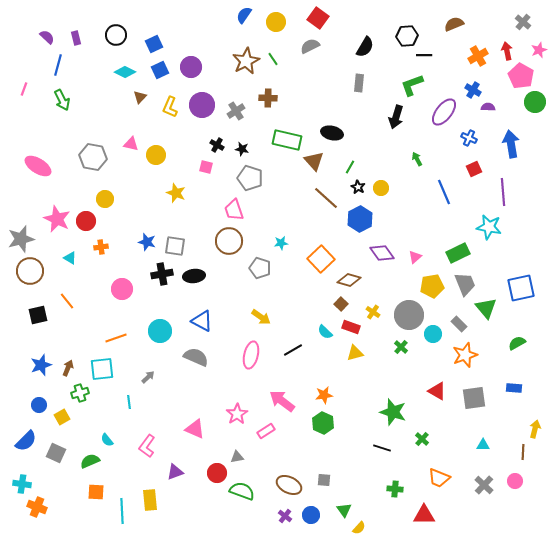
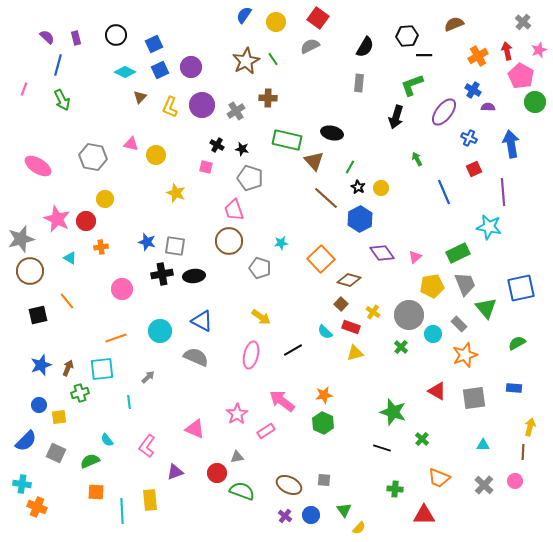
yellow square at (62, 417): moved 3 px left; rotated 21 degrees clockwise
yellow arrow at (535, 429): moved 5 px left, 2 px up
